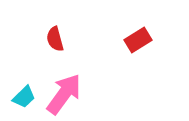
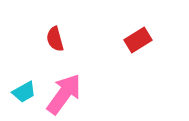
cyan trapezoid: moved 5 px up; rotated 15 degrees clockwise
